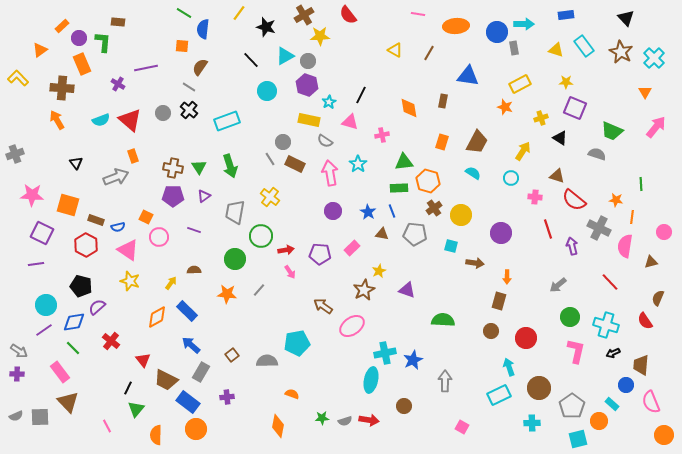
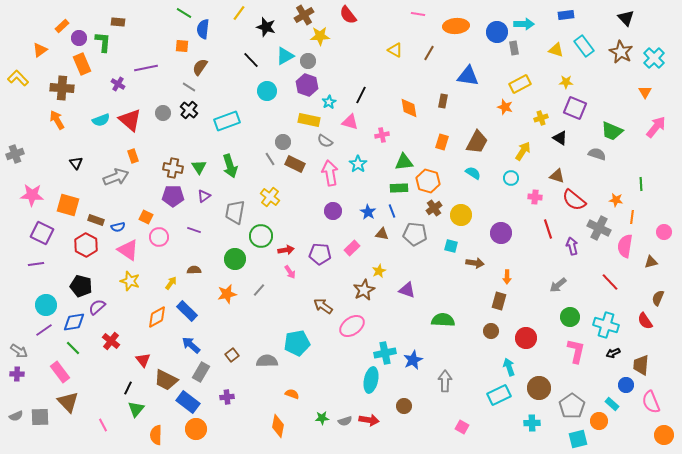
orange star at (227, 294): rotated 18 degrees counterclockwise
pink line at (107, 426): moved 4 px left, 1 px up
